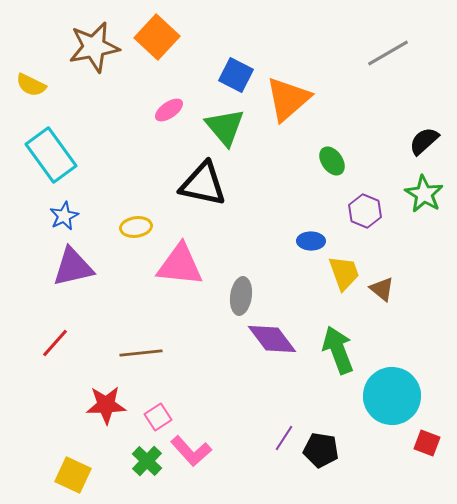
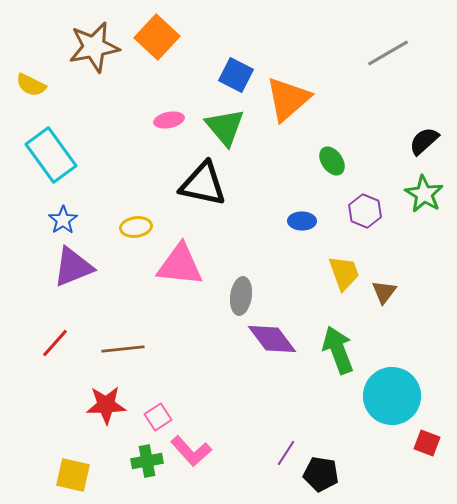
pink ellipse: moved 10 px down; rotated 24 degrees clockwise
blue star: moved 1 px left, 4 px down; rotated 8 degrees counterclockwise
blue ellipse: moved 9 px left, 20 px up
purple triangle: rotated 9 degrees counterclockwise
brown triangle: moved 2 px right, 3 px down; rotated 28 degrees clockwise
brown line: moved 18 px left, 4 px up
purple line: moved 2 px right, 15 px down
black pentagon: moved 24 px down
green cross: rotated 36 degrees clockwise
yellow square: rotated 12 degrees counterclockwise
